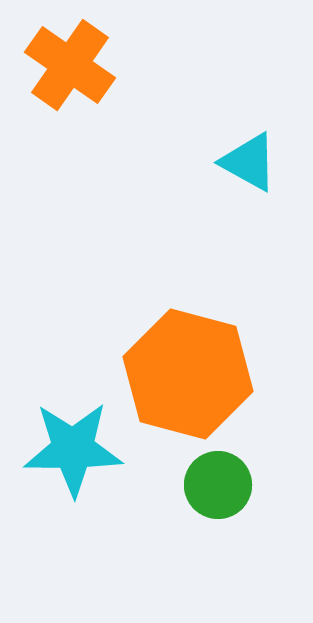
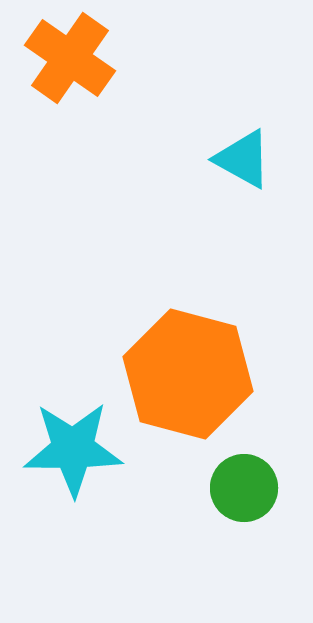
orange cross: moved 7 px up
cyan triangle: moved 6 px left, 3 px up
green circle: moved 26 px right, 3 px down
